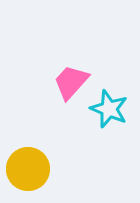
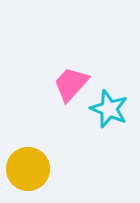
pink trapezoid: moved 2 px down
